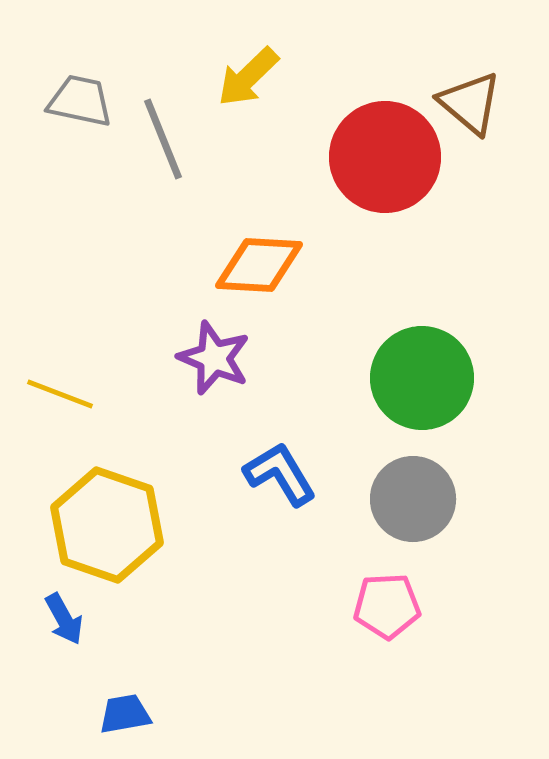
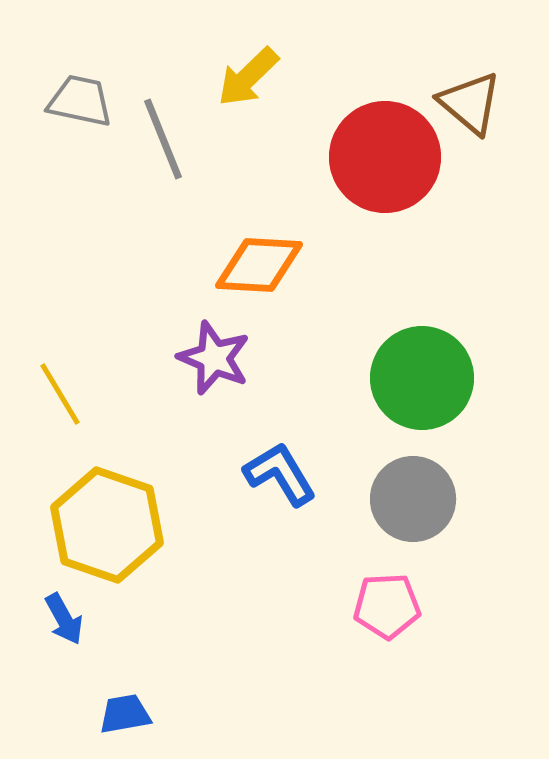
yellow line: rotated 38 degrees clockwise
